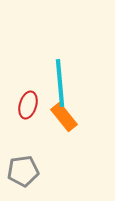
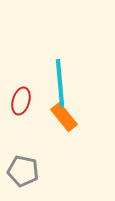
red ellipse: moved 7 px left, 4 px up
gray pentagon: rotated 20 degrees clockwise
